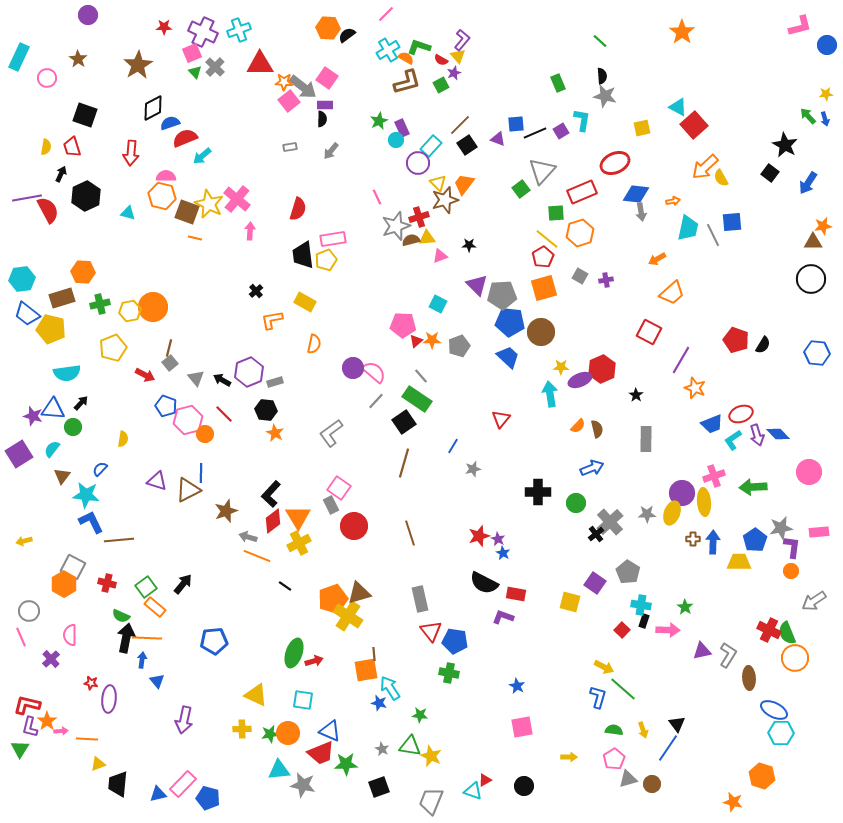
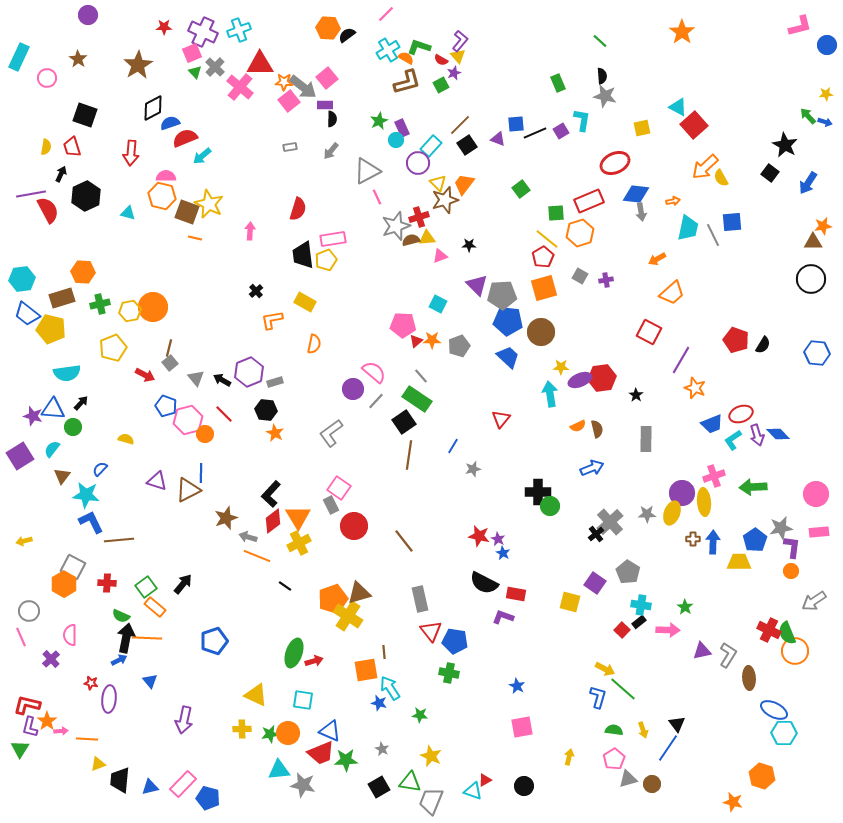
purple L-shape at (462, 40): moved 2 px left, 1 px down
pink square at (327, 78): rotated 15 degrees clockwise
black semicircle at (322, 119): moved 10 px right
blue arrow at (825, 119): moved 3 px down; rotated 56 degrees counterclockwise
gray triangle at (542, 171): moved 175 px left; rotated 20 degrees clockwise
red rectangle at (582, 192): moved 7 px right, 9 px down
purple line at (27, 198): moved 4 px right, 4 px up
pink cross at (237, 199): moved 3 px right, 112 px up
blue pentagon at (510, 322): moved 2 px left, 1 px up
purple circle at (353, 368): moved 21 px down
red hexagon at (602, 369): moved 9 px down; rotated 16 degrees clockwise
orange semicircle at (578, 426): rotated 21 degrees clockwise
yellow semicircle at (123, 439): moved 3 px right; rotated 84 degrees counterclockwise
purple square at (19, 454): moved 1 px right, 2 px down
brown line at (404, 463): moved 5 px right, 8 px up; rotated 8 degrees counterclockwise
pink circle at (809, 472): moved 7 px right, 22 px down
green circle at (576, 503): moved 26 px left, 3 px down
brown star at (226, 511): moved 7 px down
brown line at (410, 533): moved 6 px left, 8 px down; rotated 20 degrees counterclockwise
red star at (479, 536): rotated 30 degrees clockwise
red cross at (107, 583): rotated 12 degrees counterclockwise
black rectangle at (644, 621): moved 5 px left, 1 px down; rotated 32 degrees clockwise
blue pentagon at (214, 641): rotated 12 degrees counterclockwise
brown line at (374, 654): moved 10 px right, 2 px up
orange circle at (795, 658): moved 7 px up
blue arrow at (142, 660): moved 23 px left; rotated 56 degrees clockwise
yellow arrow at (604, 667): moved 1 px right, 2 px down
blue triangle at (157, 681): moved 7 px left
cyan hexagon at (781, 733): moved 3 px right
green triangle at (410, 746): moved 36 px down
yellow arrow at (569, 757): rotated 77 degrees counterclockwise
green star at (346, 764): moved 4 px up
black trapezoid at (118, 784): moved 2 px right, 4 px up
black square at (379, 787): rotated 10 degrees counterclockwise
blue triangle at (158, 794): moved 8 px left, 7 px up
